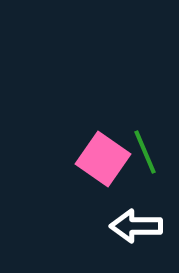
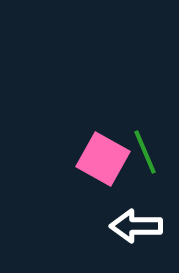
pink square: rotated 6 degrees counterclockwise
